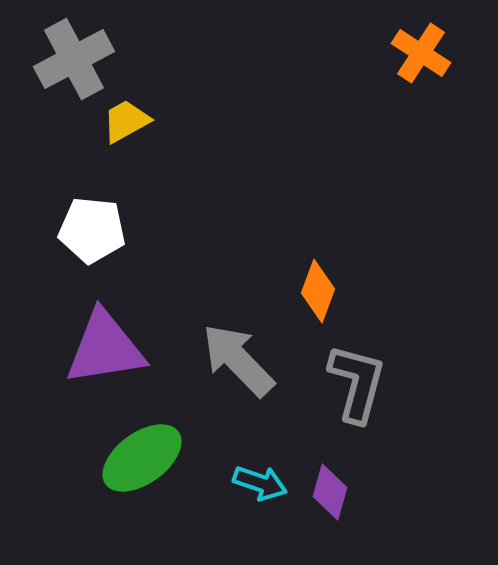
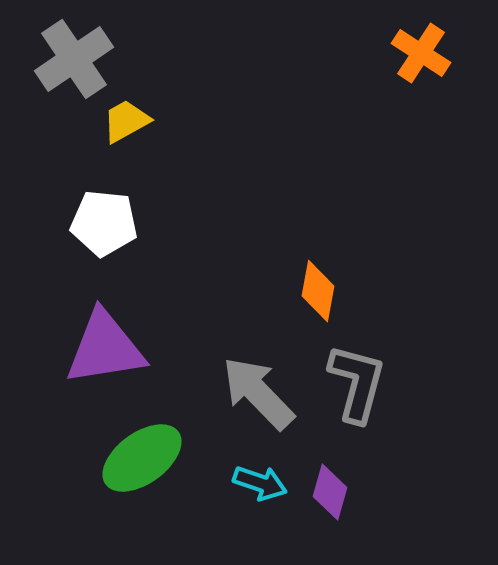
gray cross: rotated 6 degrees counterclockwise
white pentagon: moved 12 px right, 7 px up
orange diamond: rotated 10 degrees counterclockwise
gray arrow: moved 20 px right, 33 px down
